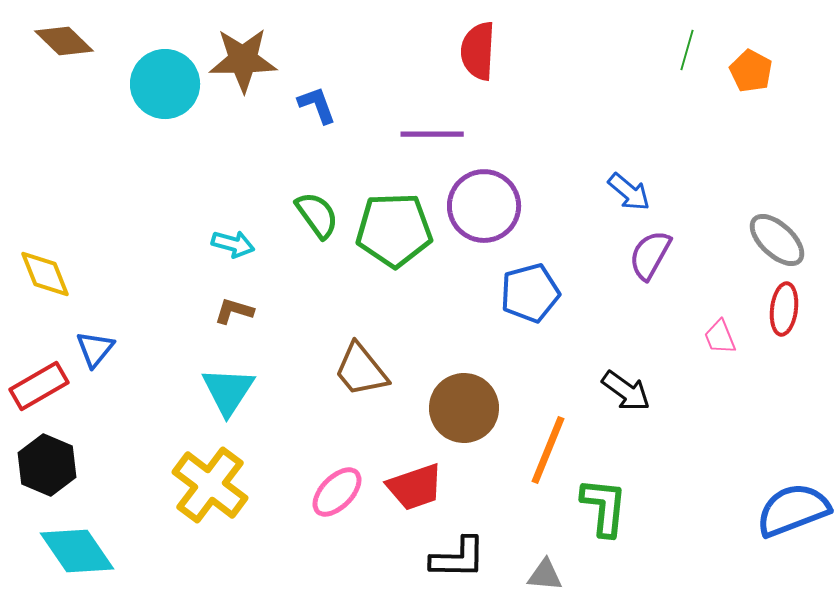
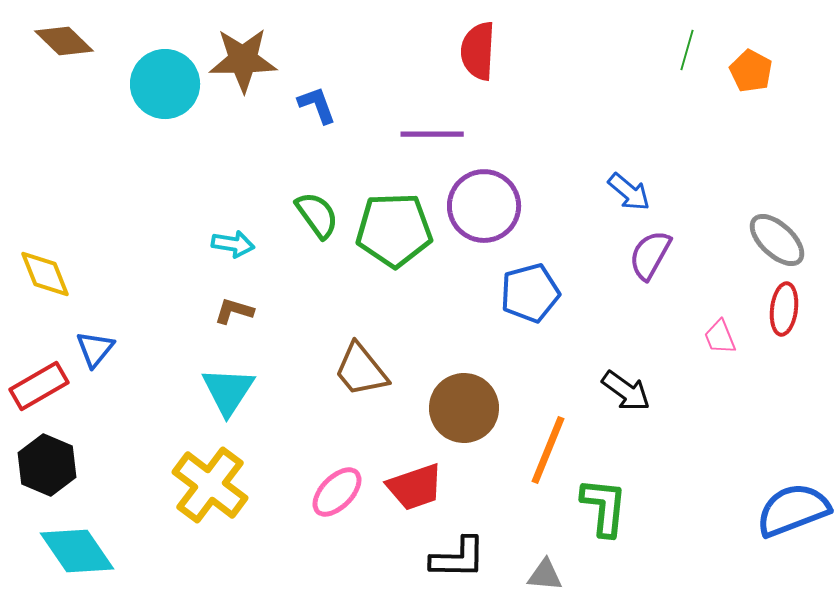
cyan arrow: rotated 6 degrees counterclockwise
